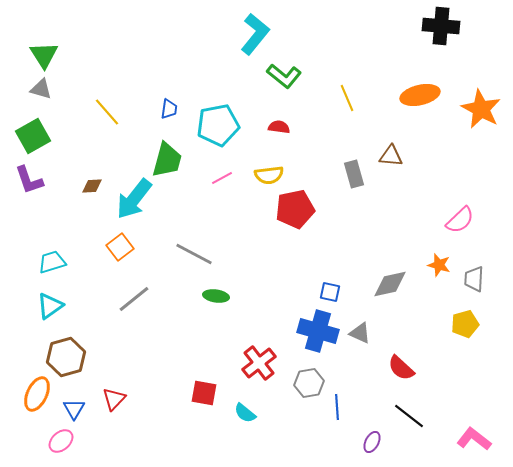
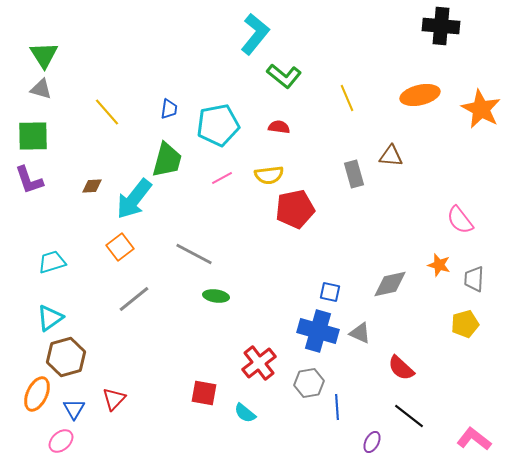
green square at (33, 136): rotated 28 degrees clockwise
pink semicircle at (460, 220): rotated 96 degrees clockwise
cyan triangle at (50, 306): moved 12 px down
